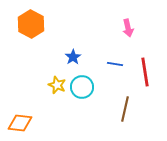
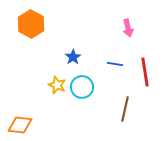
orange diamond: moved 2 px down
